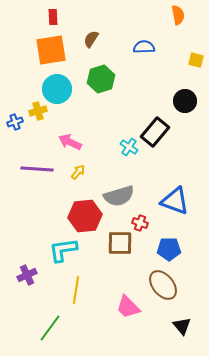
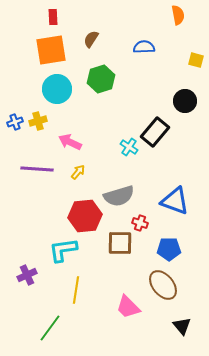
yellow cross: moved 10 px down
